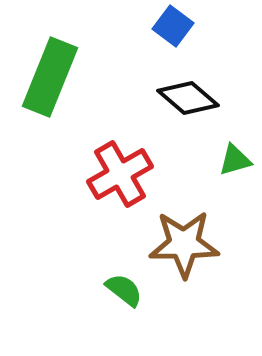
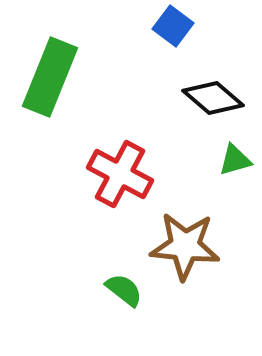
black diamond: moved 25 px right
red cross: rotated 32 degrees counterclockwise
brown star: moved 1 px right, 2 px down; rotated 6 degrees clockwise
